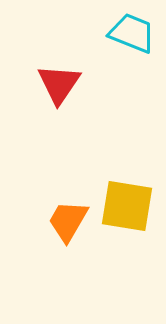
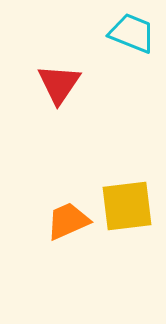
yellow square: rotated 16 degrees counterclockwise
orange trapezoid: rotated 36 degrees clockwise
